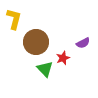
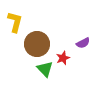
yellow L-shape: moved 1 px right, 3 px down
brown circle: moved 1 px right, 2 px down
